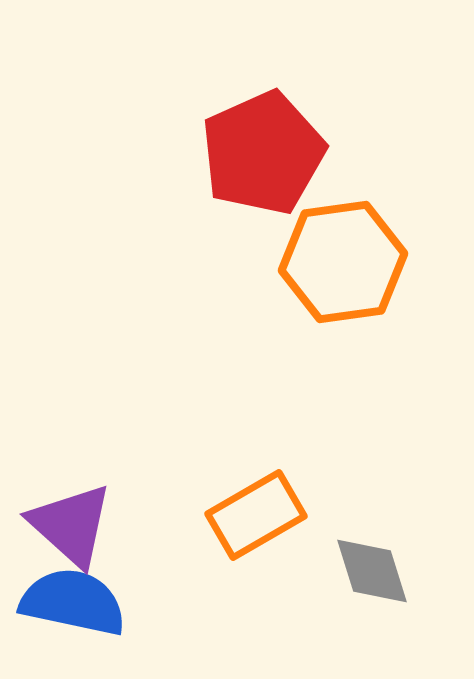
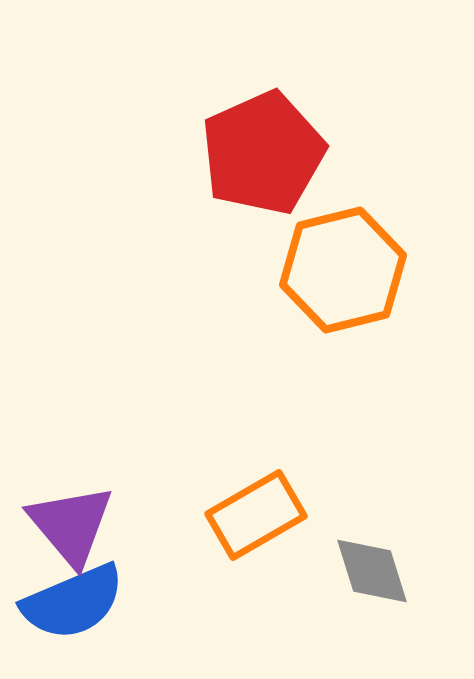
orange hexagon: moved 8 px down; rotated 6 degrees counterclockwise
purple triangle: rotated 8 degrees clockwise
blue semicircle: rotated 145 degrees clockwise
